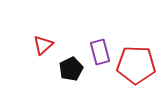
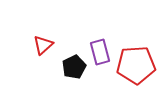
red pentagon: rotated 6 degrees counterclockwise
black pentagon: moved 3 px right, 2 px up
